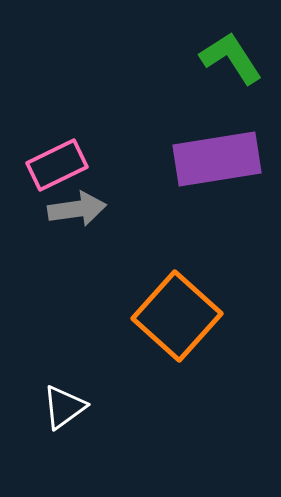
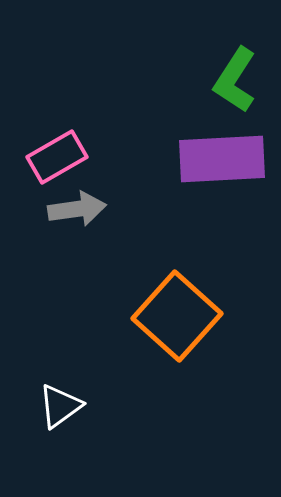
green L-shape: moved 4 px right, 22 px down; rotated 114 degrees counterclockwise
purple rectangle: moved 5 px right; rotated 6 degrees clockwise
pink rectangle: moved 8 px up; rotated 4 degrees counterclockwise
white triangle: moved 4 px left, 1 px up
